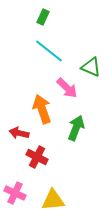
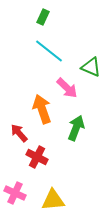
red arrow: rotated 36 degrees clockwise
